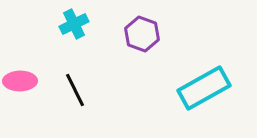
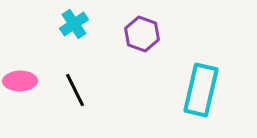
cyan cross: rotated 8 degrees counterclockwise
cyan rectangle: moved 3 px left, 2 px down; rotated 48 degrees counterclockwise
